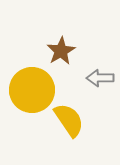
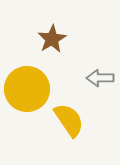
brown star: moved 9 px left, 12 px up
yellow circle: moved 5 px left, 1 px up
